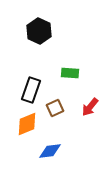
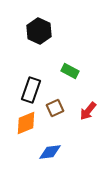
green rectangle: moved 2 px up; rotated 24 degrees clockwise
red arrow: moved 2 px left, 4 px down
orange diamond: moved 1 px left, 1 px up
blue diamond: moved 1 px down
